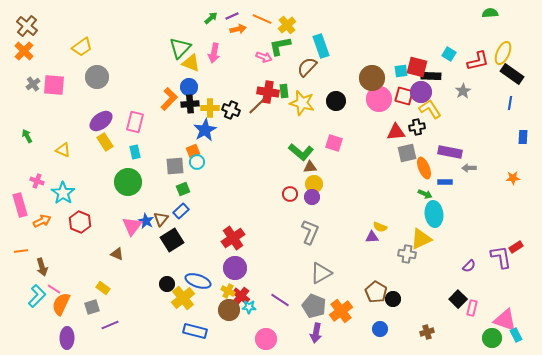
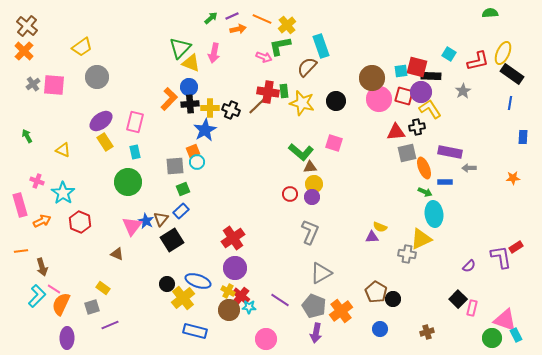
green arrow at (425, 194): moved 2 px up
